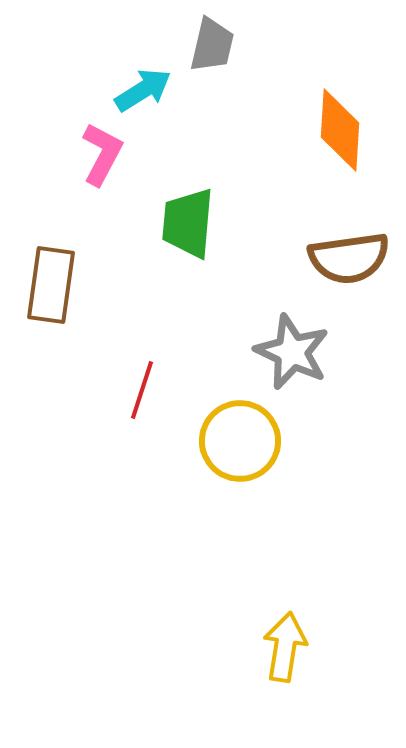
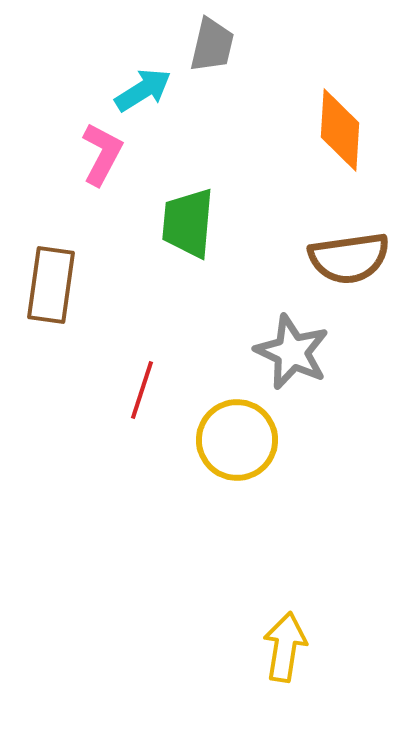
yellow circle: moved 3 px left, 1 px up
